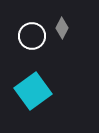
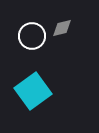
gray diamond: rotated 50 degrees clockwise
